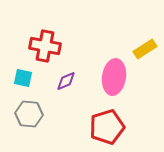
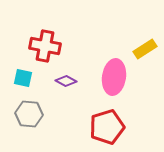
purple diamond: rotated 50 degrees clockwise
